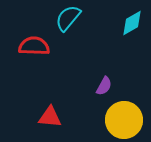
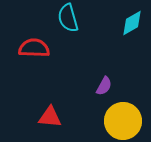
cyan semicircle: rotated 56 degrees counterclockwise
red semicircle: moved 2 px down
yellow circle: moved 1 px left, 1 px down
